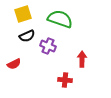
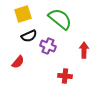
green semicircle: rotated 20 degrees clockwise
black semicircle: moved 2 px right
red arrow: moved 2 px right, 9 px up
red semicircle: moved 4 px right, 2 px up; rotated 24 degrees counterclockwise
red cross: moved 4 px up
